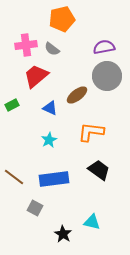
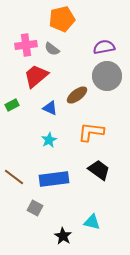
black star: moved 2 px down
